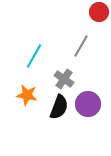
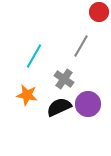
black semicircle: rotated 135 degrees counterclockwise
